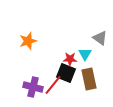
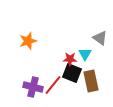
black square: moved 6 px right
brown rectangle: moved 2 px right, 2 px down
